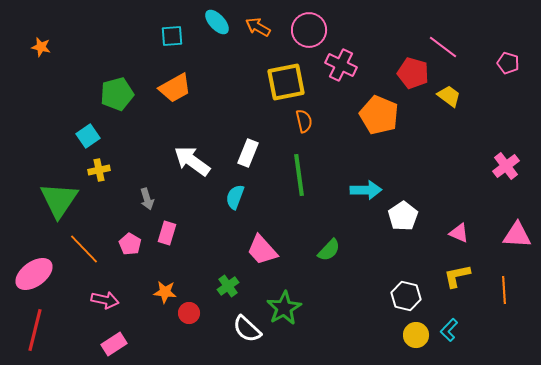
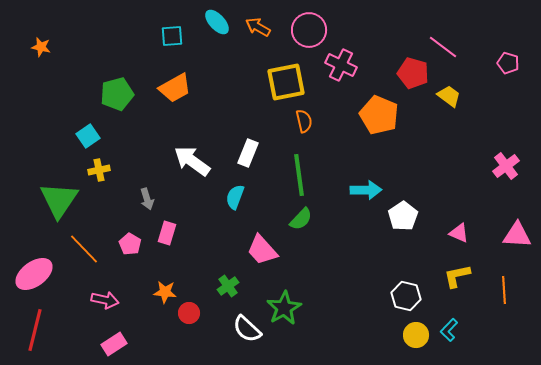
green semicircle at (329, 250): moved 28 px left, 31 px up
